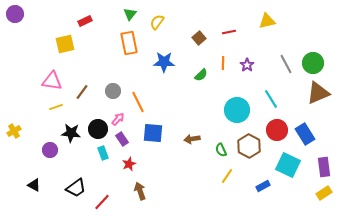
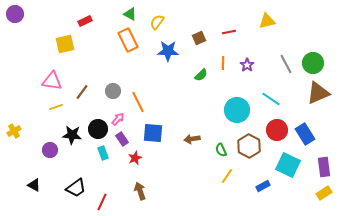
green triangle at (130, 14): rotated 40 degrees counterclockwise
brown square at (199, 38): rotated 16 degrees clockwise
orange rectangle at (129, 43): moved 1 px left, 3 px up; rotated 15 degrees counterclockwise
blue star at (164, 62): moved 4 px right, 11 px up
cyan line at (271, 99): rotated 24 degrees counterclockwise
black star at (71, 133): moved 1 px right, 2 px down
red star at (129, 164): moved 6 px right, 6 px up
red line at (102, 202): rotated 18 degrees counterclockwise
